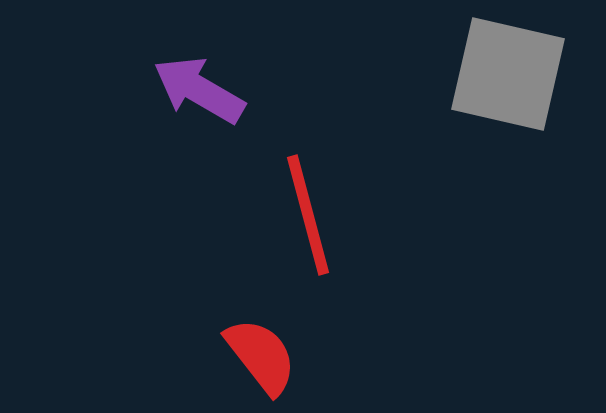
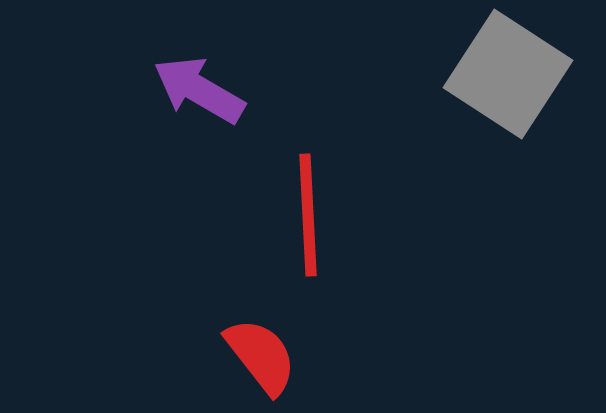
gray square: rotated 20 degrees clockwise
red line: rotated 12 degrees clockwise
